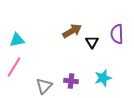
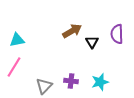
cyan star: moved 3 px left, 4 px down
